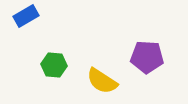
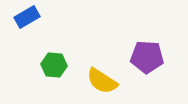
blue rectangle: moved 1 px right, 1 px down
